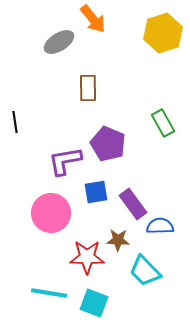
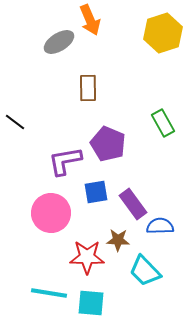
orange arrow: moved 3 px left, 1 px down; rotated 16 degrees clockwise
black line: rotated 45 degrees counterclockwise
cyan square: moved 3 px left; rotated 16 degrees counterclockwise
